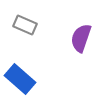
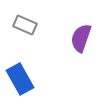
blue rectangle: rotated 20 degrees clockwise
